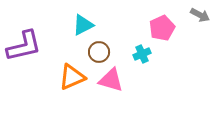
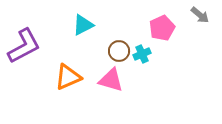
gray arrow: rotated 12 degrees clockwise
purple L-shape: rotated 15 degrees counterclockwise
brown circle: moved 20 px right, 1 px up
orange triangle: moved 4 px left
